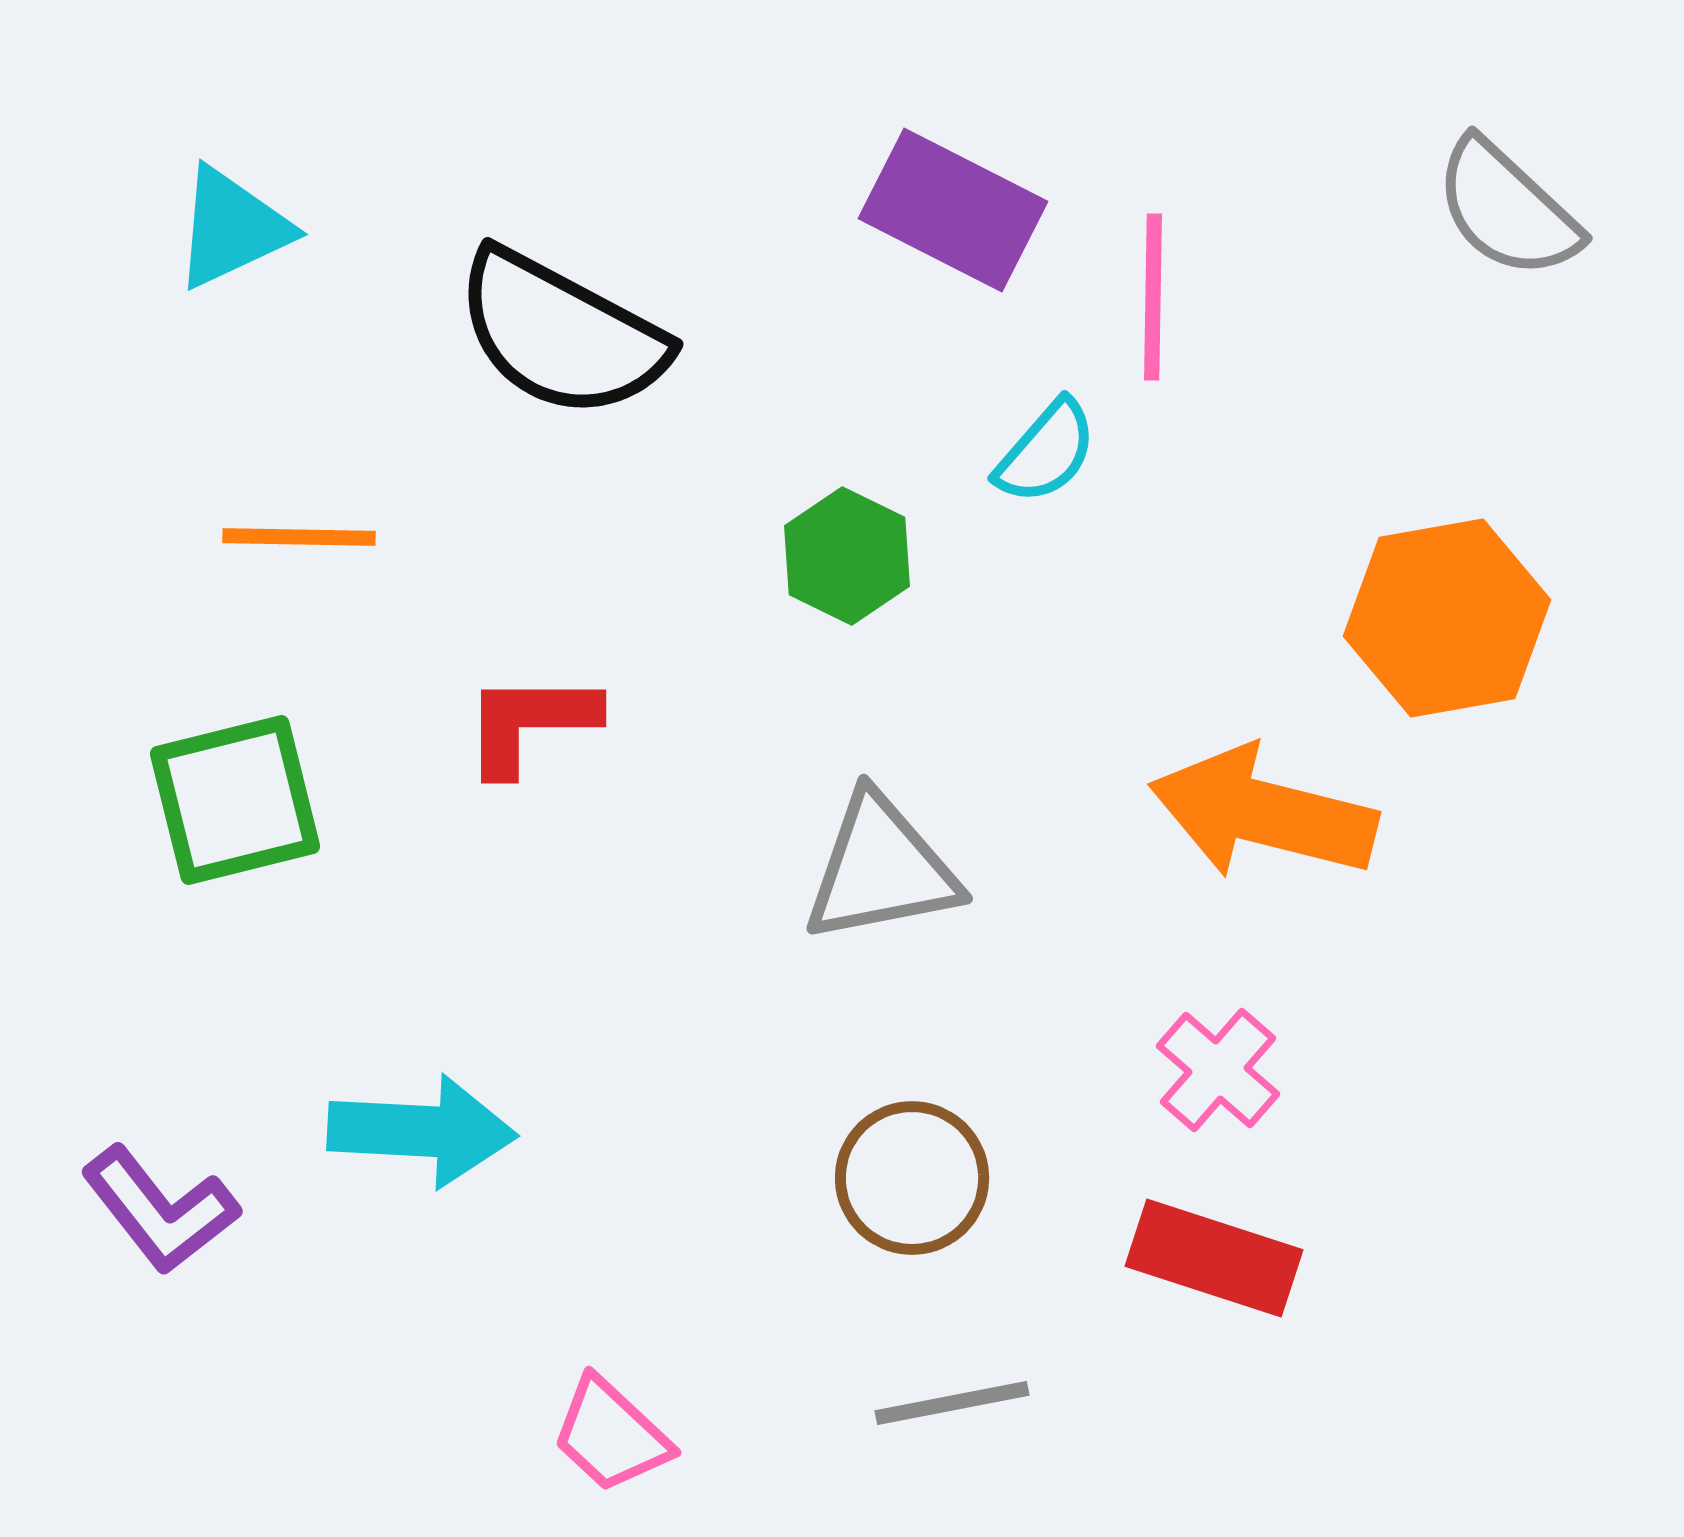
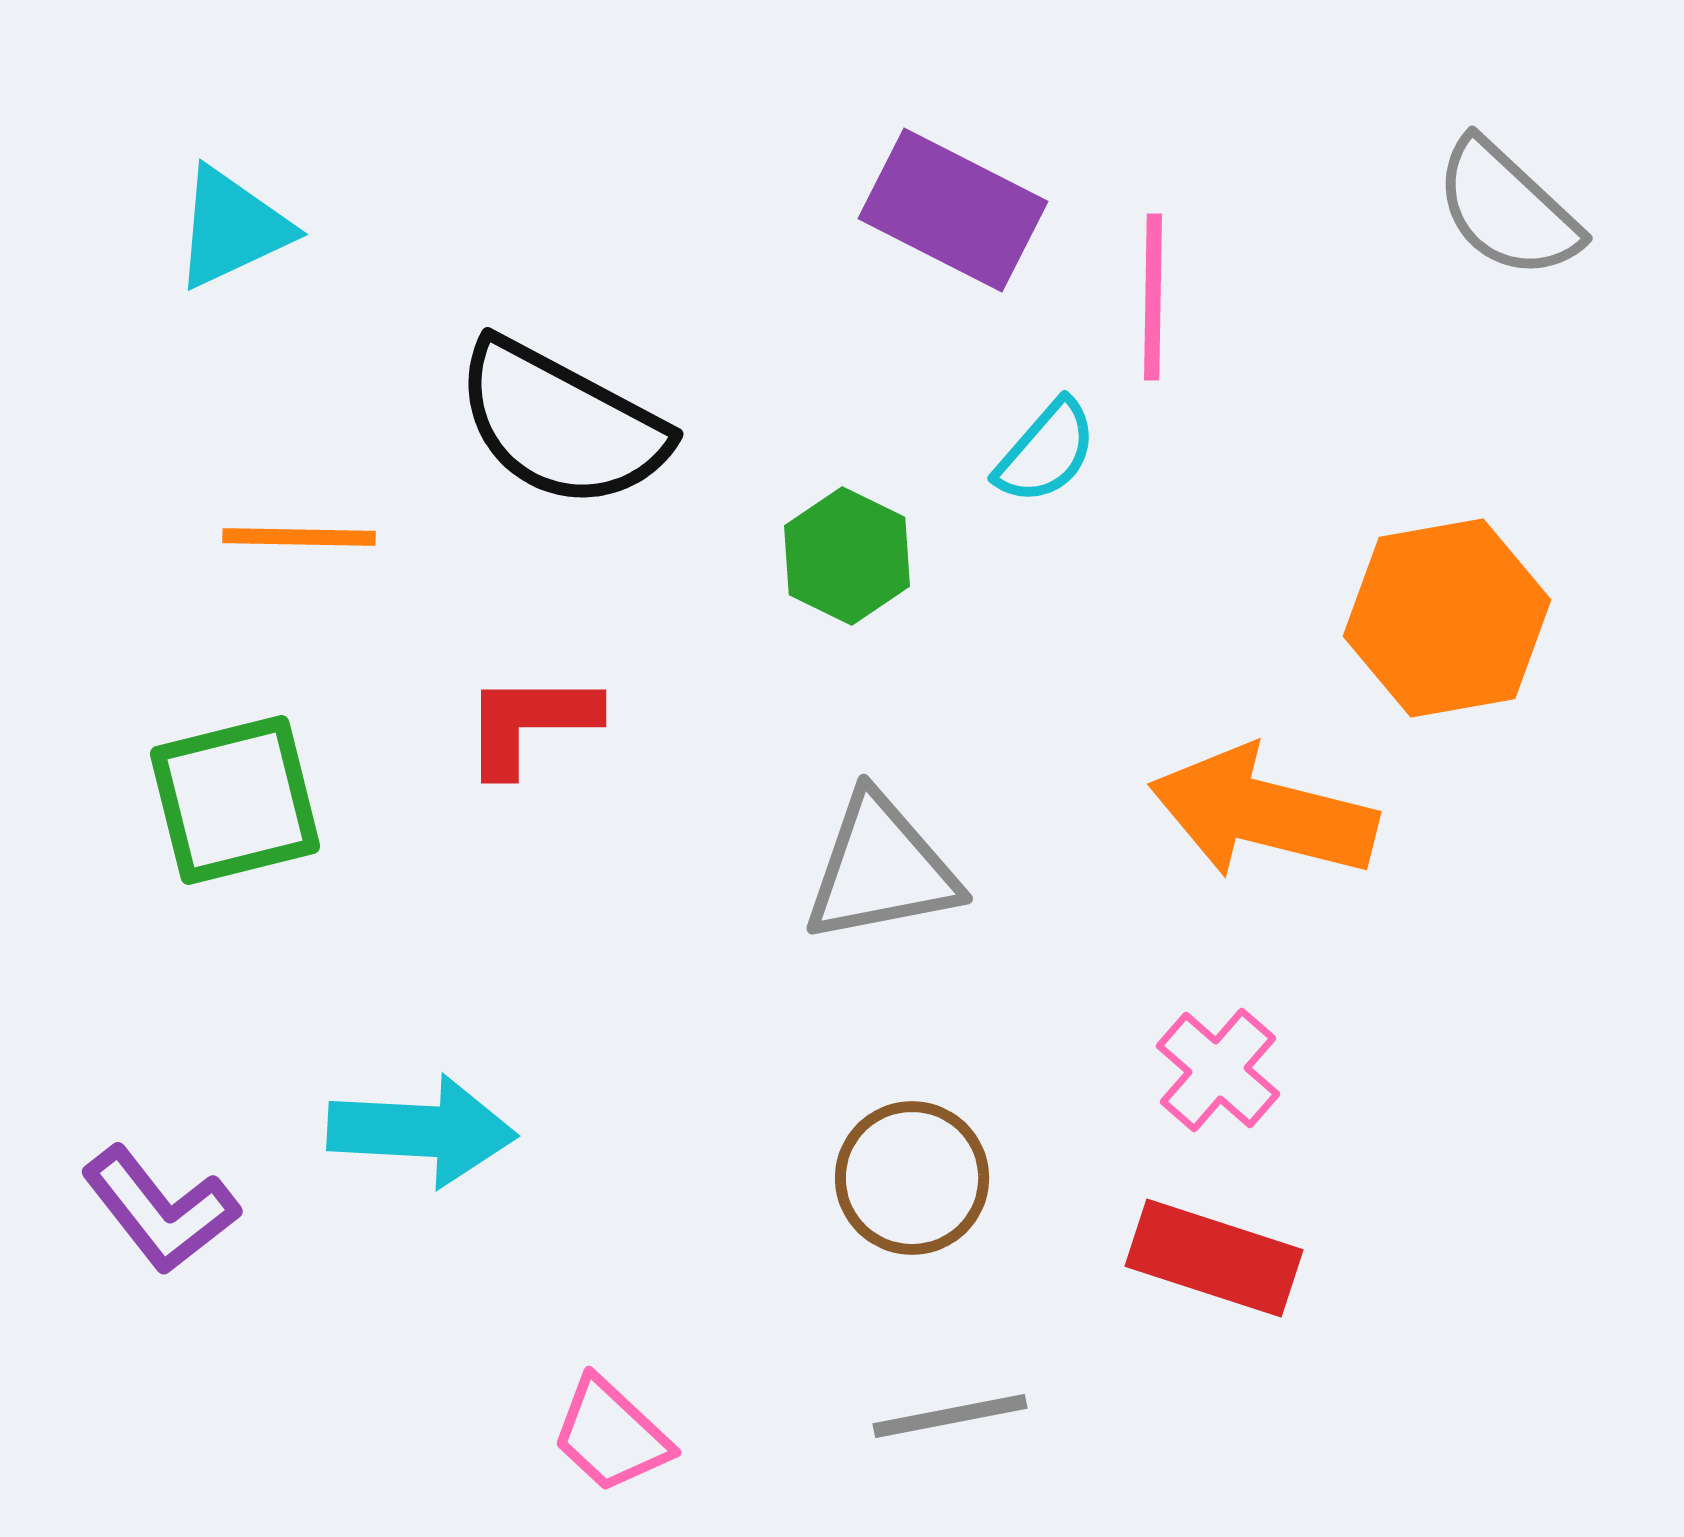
black semicircle: moved 90 px down
gray line: moved 2 px left, 13 px down
